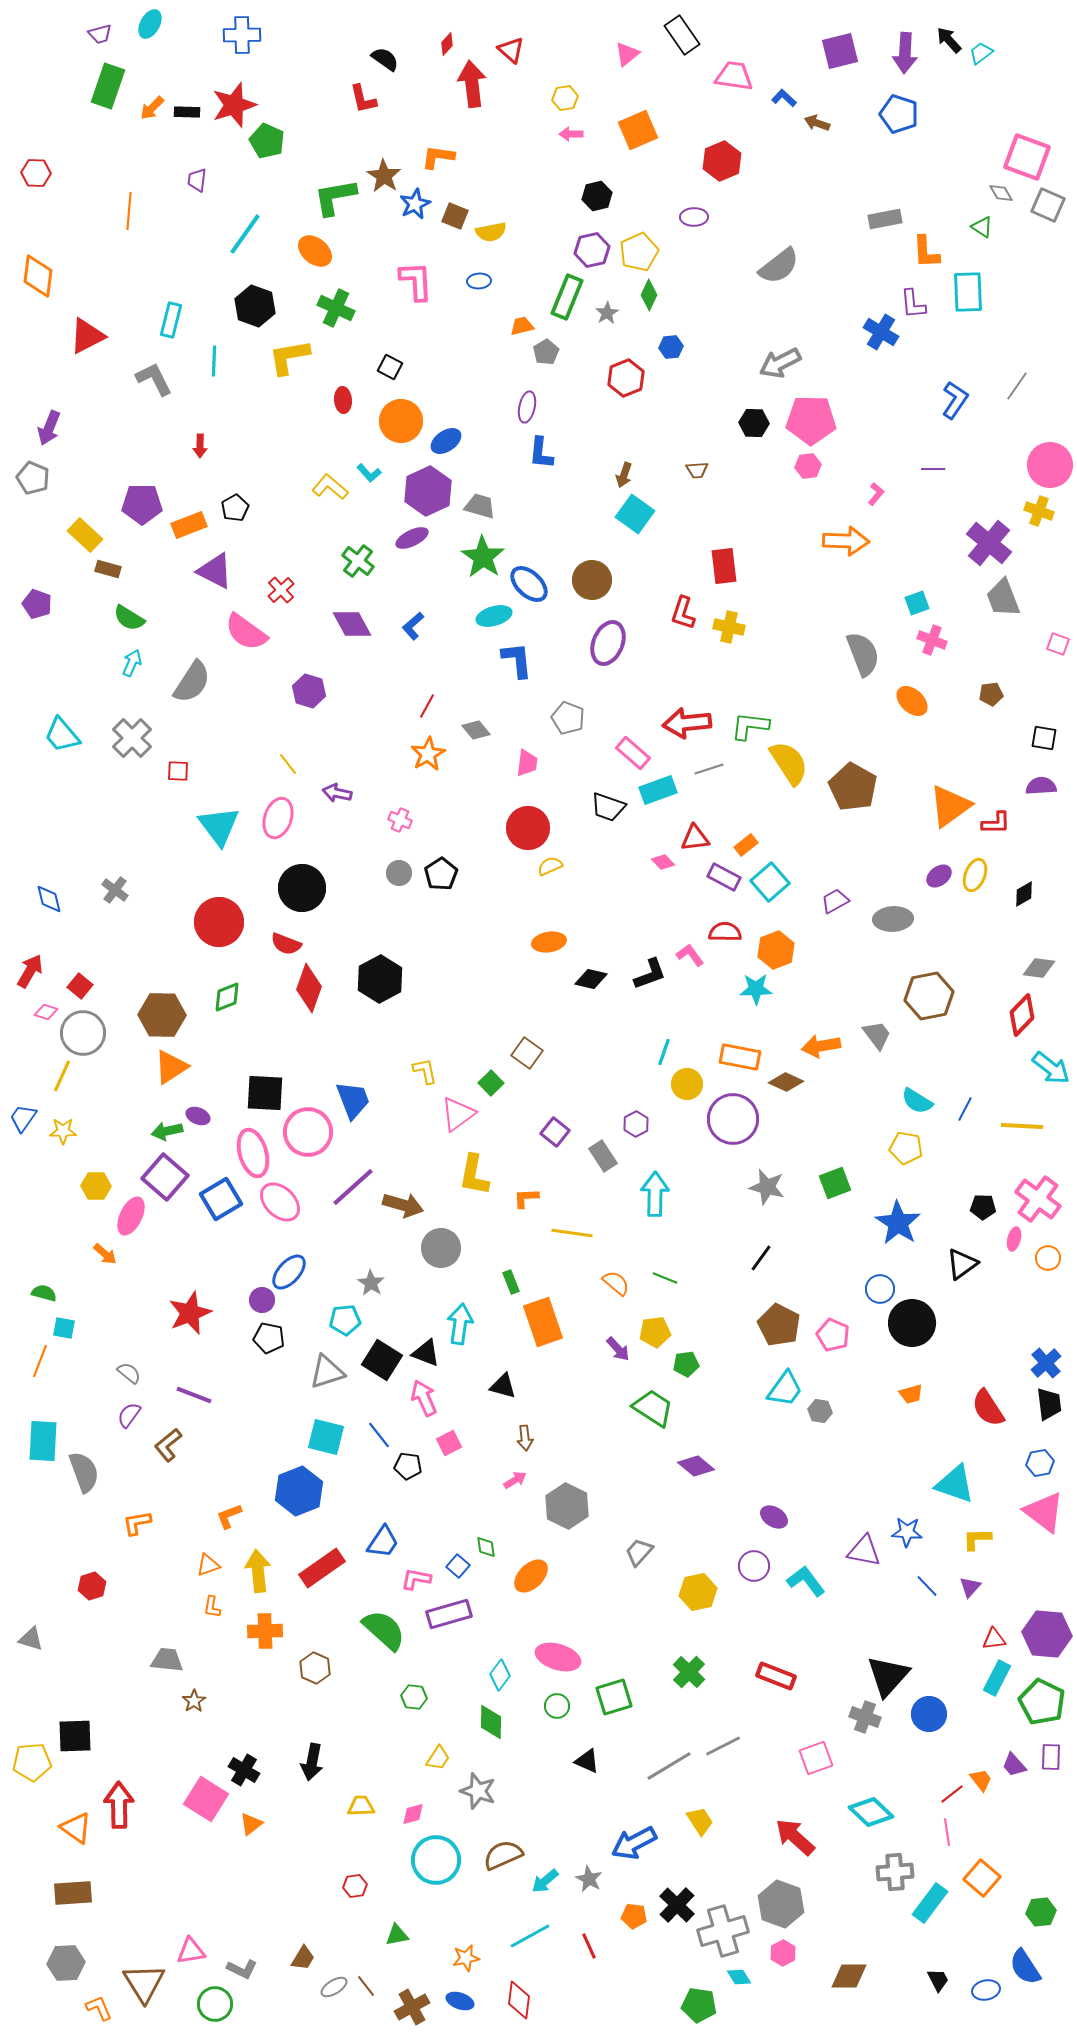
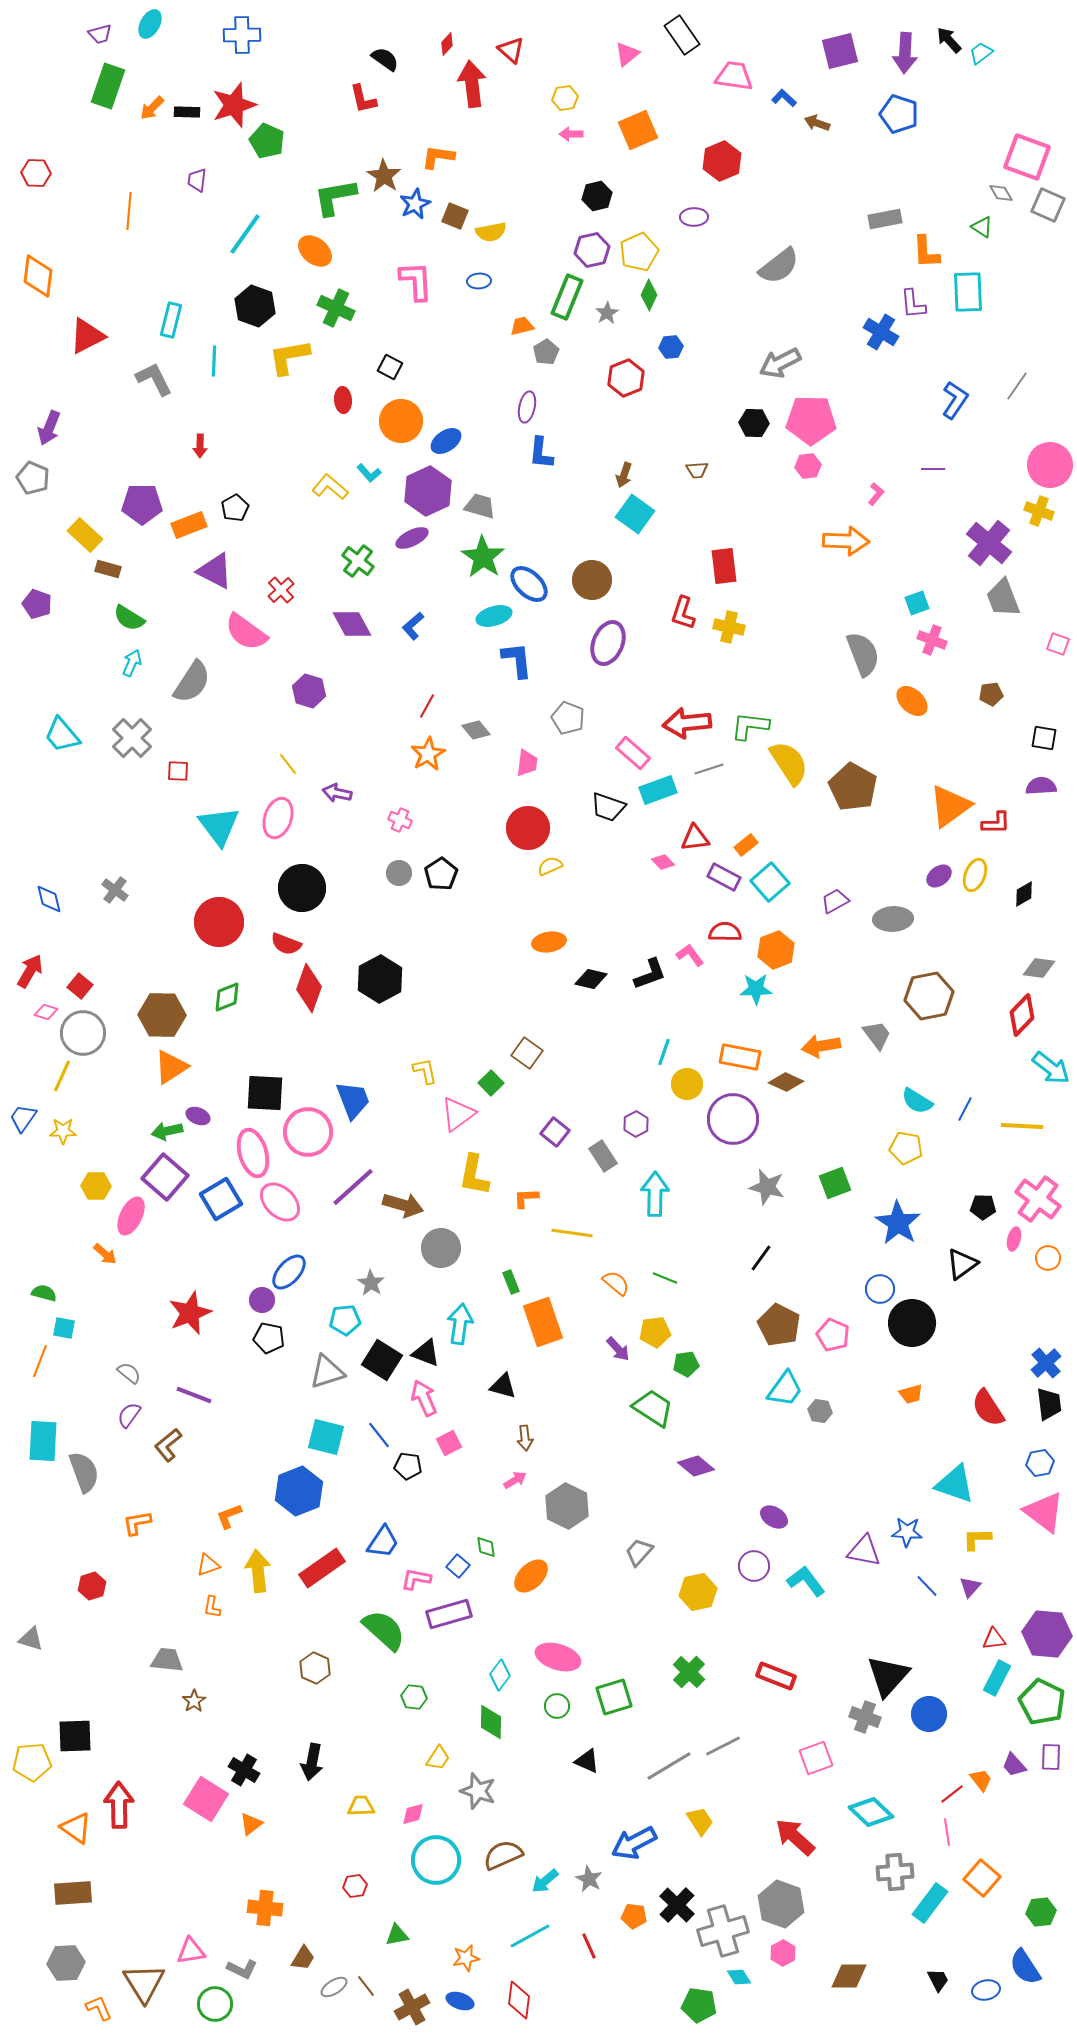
orange cross at (265, 1631): moved 277 px down; rotated 8 degrees clockwise
